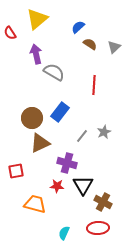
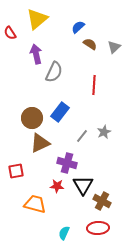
gray semicircle: rotated 85 degrees clockwise
brown cross: moved 1 px left, 1 px up
